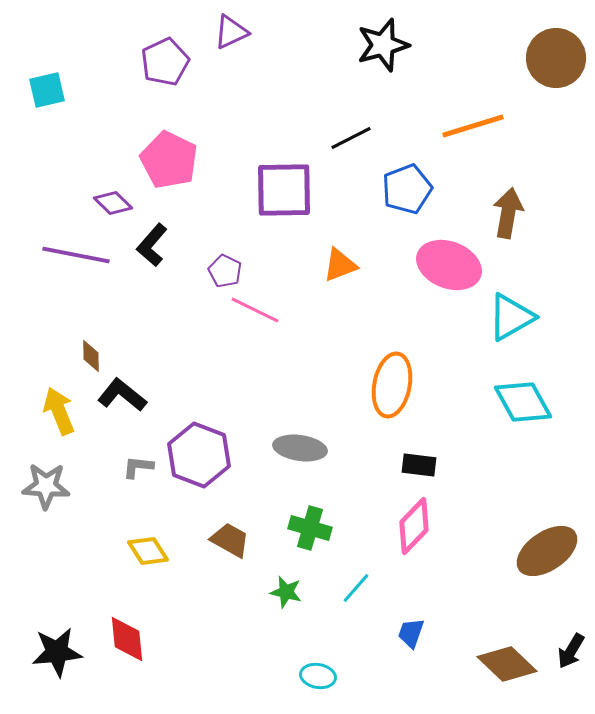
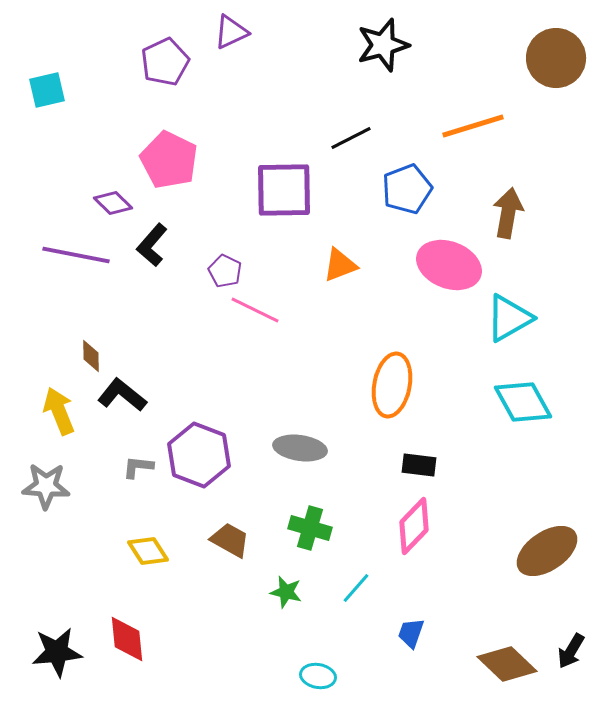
cyan triangle at (511, 317): moved 2 px left, 1 px down
